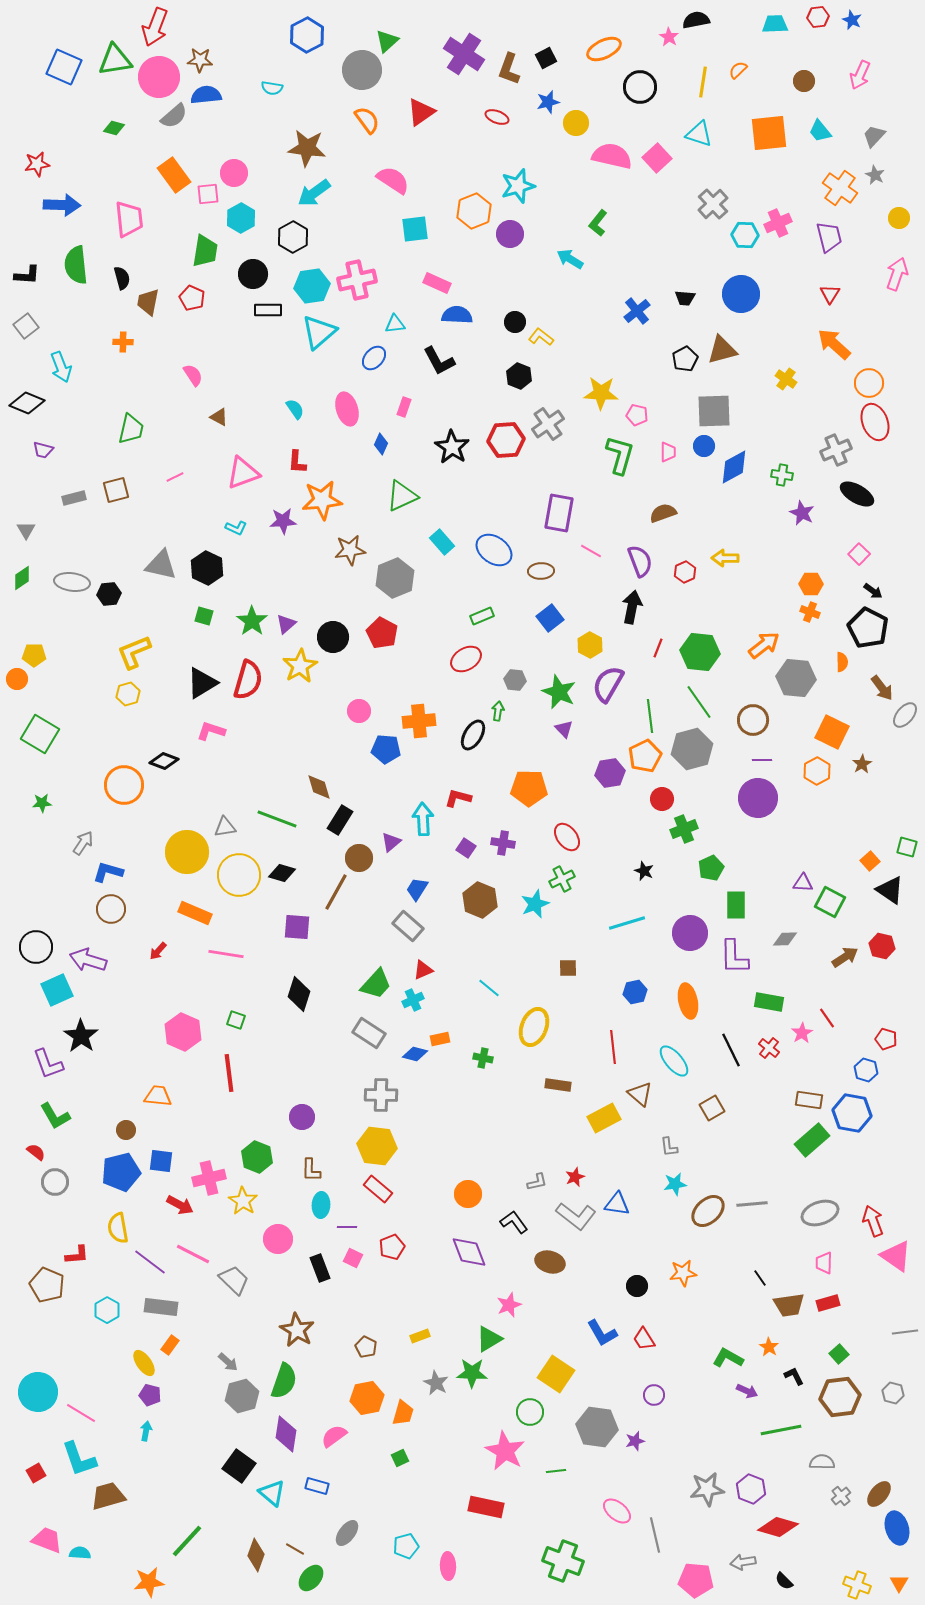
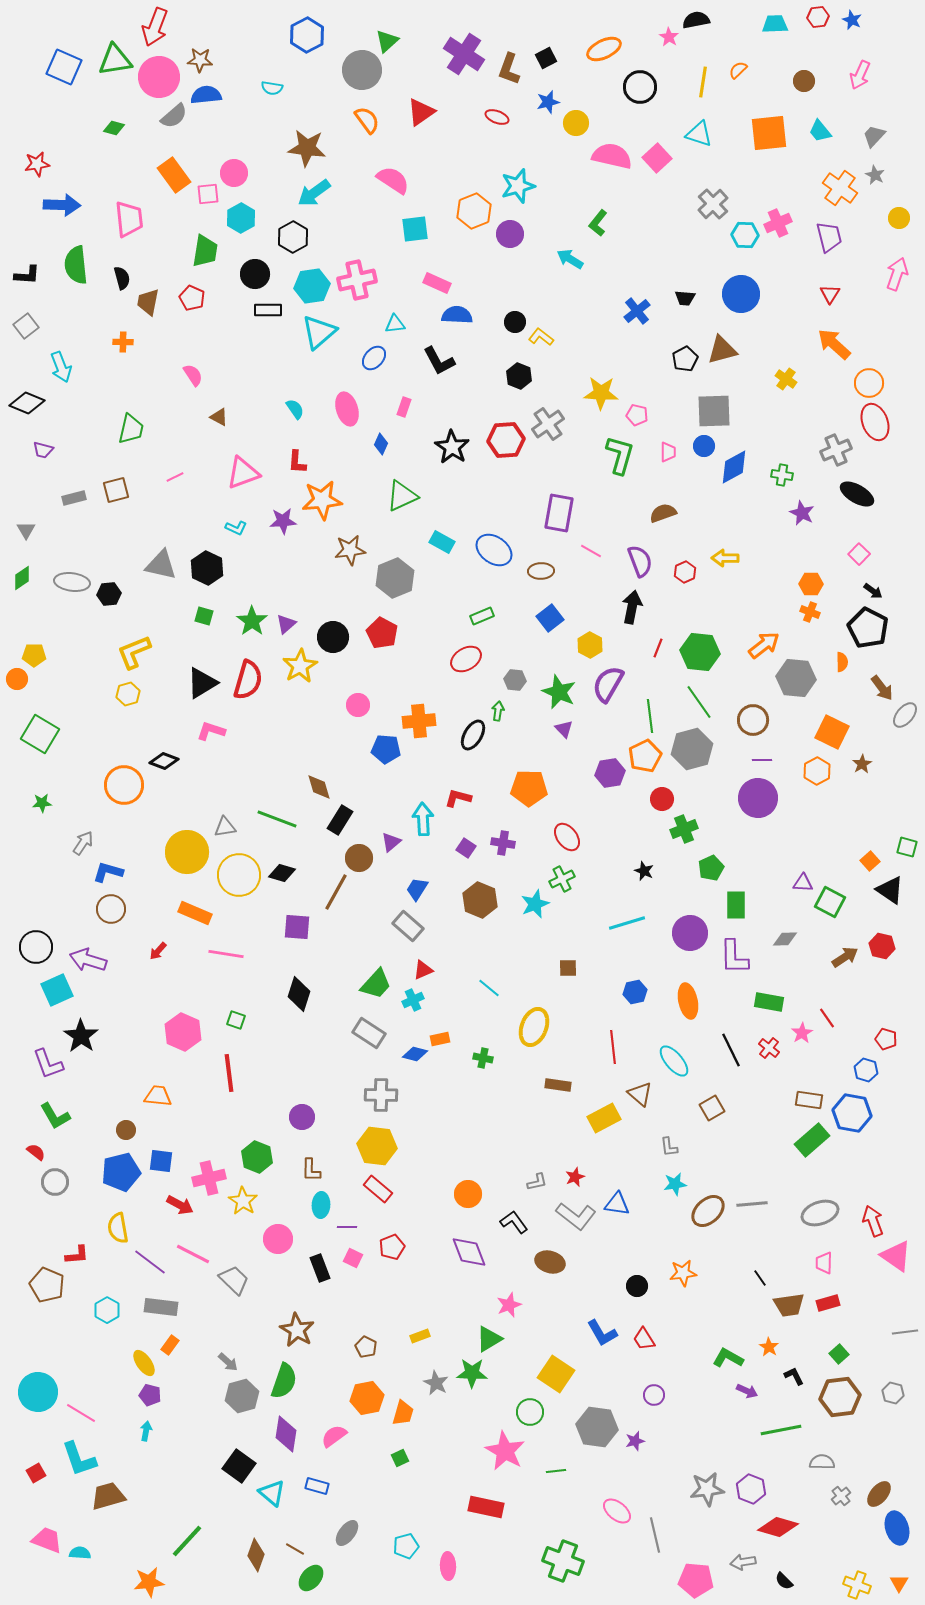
black circle at (253, 274): moved 2 px right
cyan rectangle at (442, 542): rotated 20 degrees counterclockwise
pink circle at (359, 711): moved 1 px left, 6 px up
